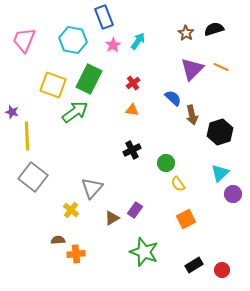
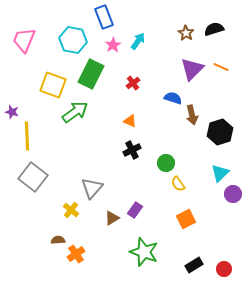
green rectangle: moved 2 px right, 5 px up
blue semicircle: rotated 24 degrees counterclockwise
orange triangle: moved 2 px left, 11 px down; rotated 16 degrees clockwise
orange cross: rotated 30 degrees counterclockwise
red circle: moved 2 px right, 1 px up
